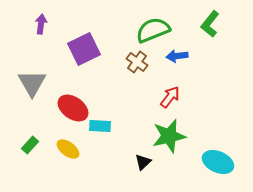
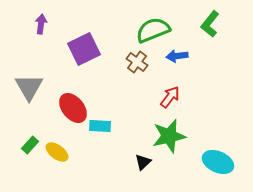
gray triangle: moved 3 px left, 4 px down
red ellipse: rotated 16 degrees clockwise
yellow ellipse: moved 11 px left, 3 px down
